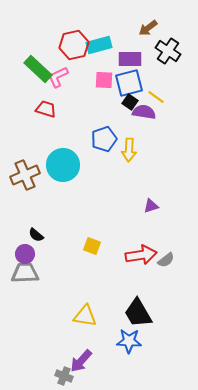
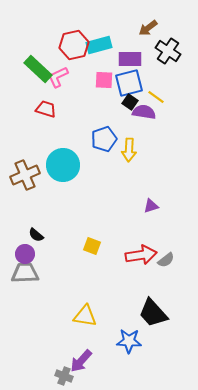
black trapezoid: moved 15 px right; rotated 12 degrees counterclockwise
